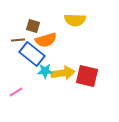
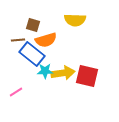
brown square: moved 1 px up
